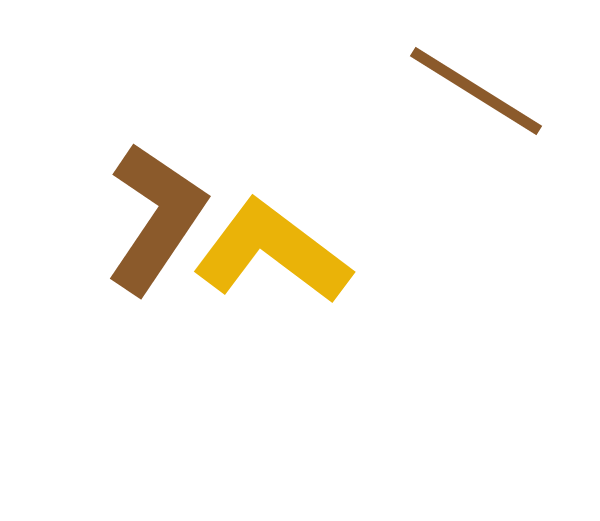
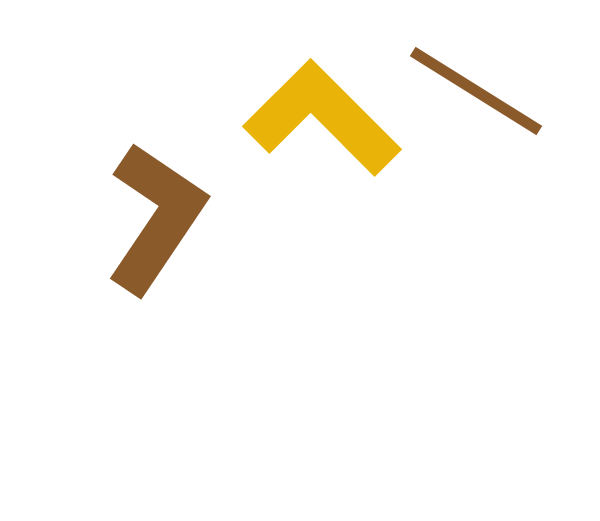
yellow L-shape: moved 50 px right, 134 px up; rotated 8 degrees clockwise
